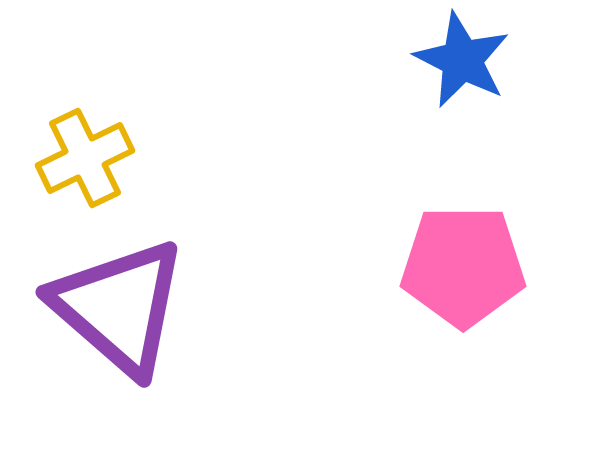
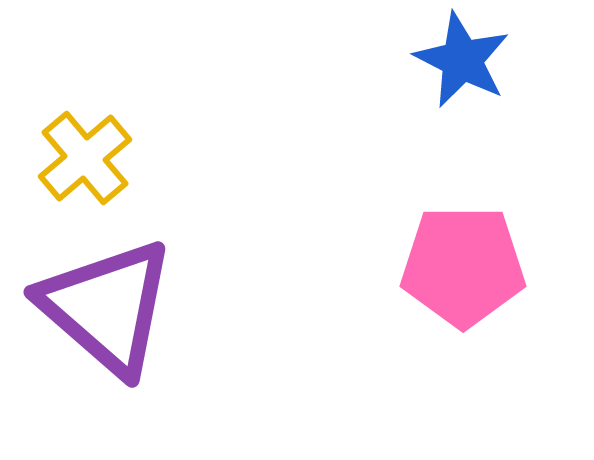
yellow cross: rotated 14 degrees counterclockwise
purple triangle: moved 12 px left
